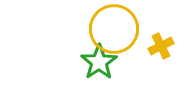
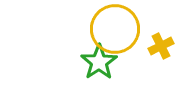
yellow circle: moved 1 px right
